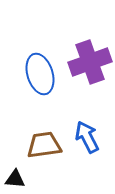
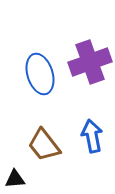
blue arrow: moved 5 px right, 1 px up; rotated 16 degrees clockwise
brown trapezoid: rotated 120 degrees counterclockwise
black triangle: rotated 10 degrees counterclockwise
